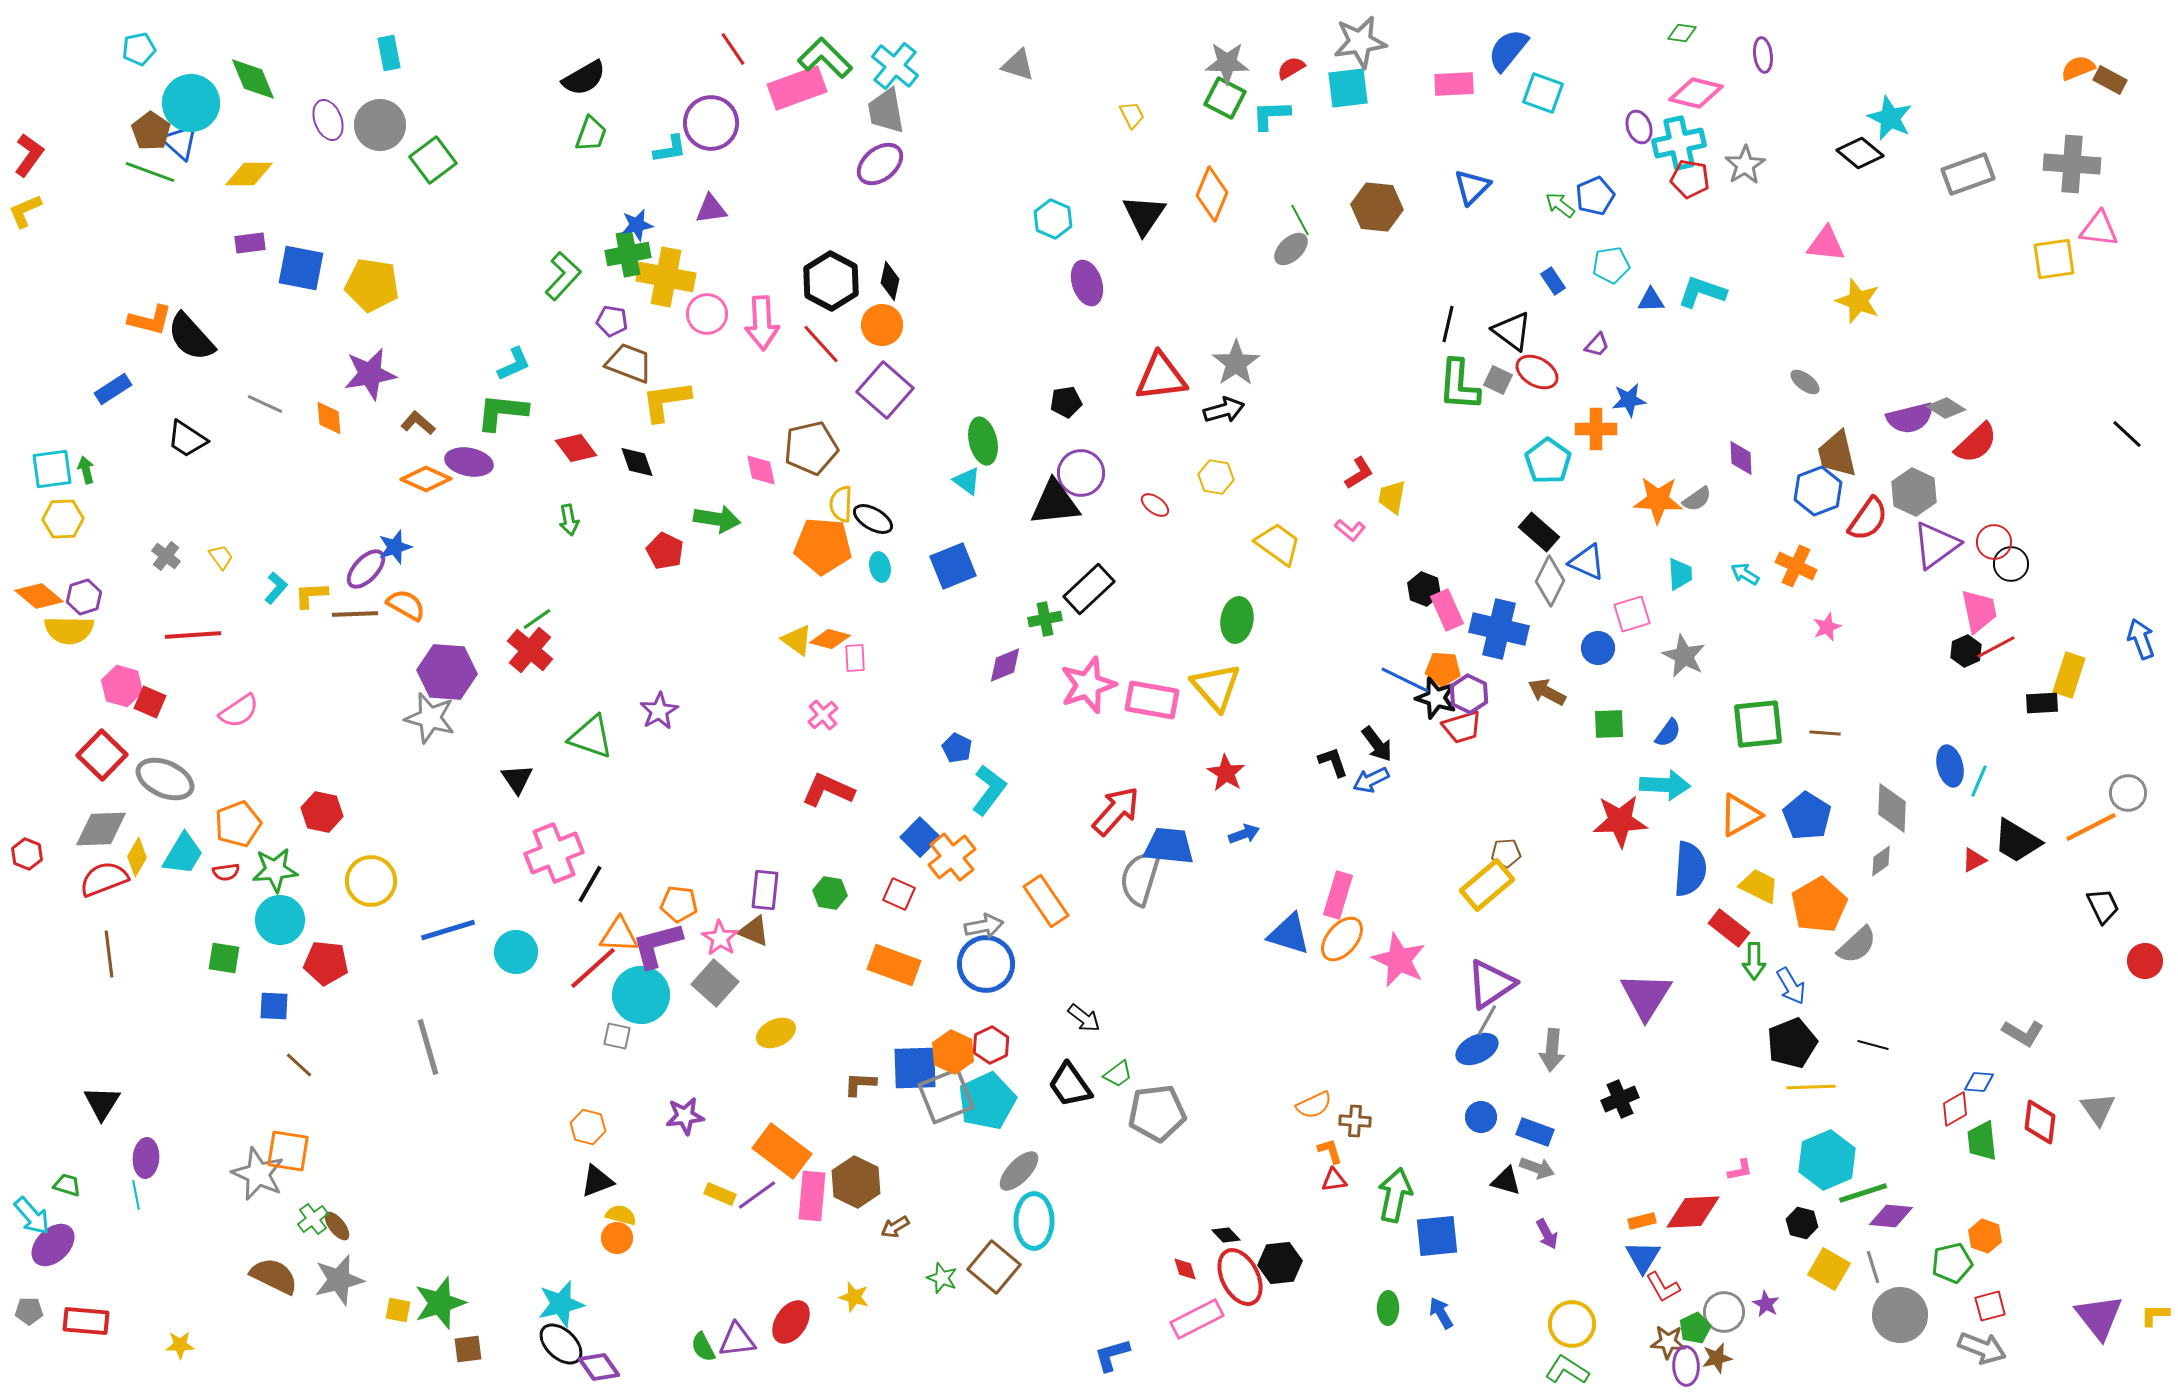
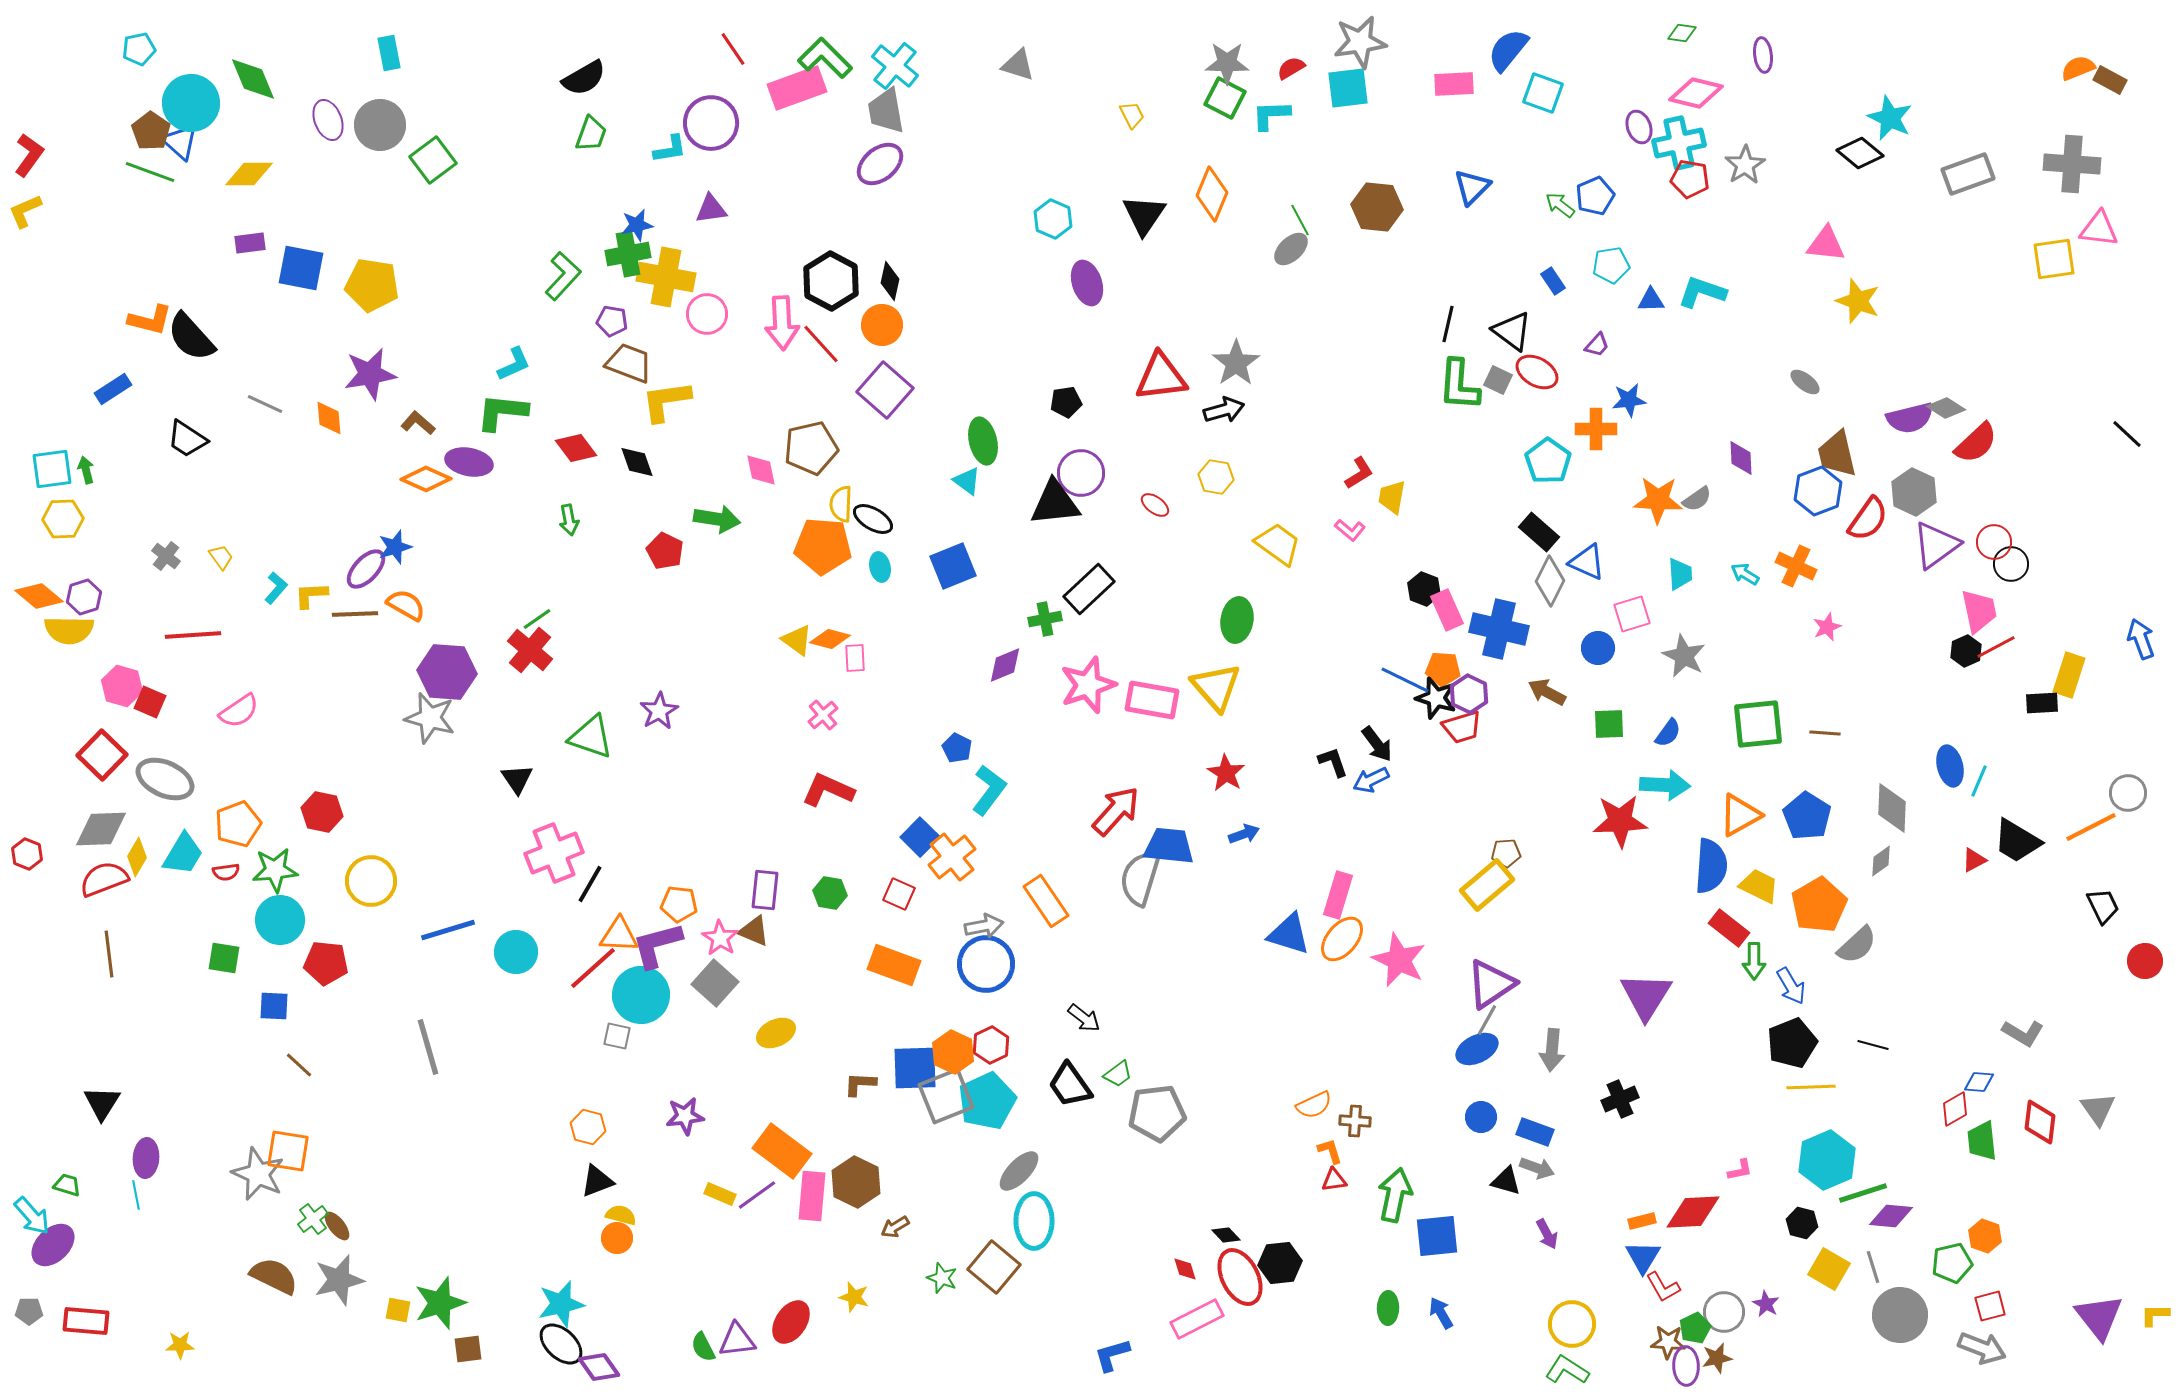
pink arrow at (762, 323): moved 20 px right
blue semicircle at (1690, 869): moved 21 px right, 3 px up
